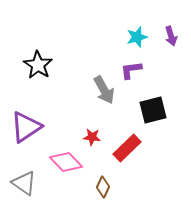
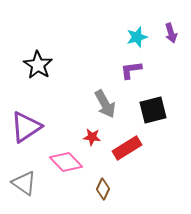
purple arrow: moved 3 px up
gray arrow: moved 1 px right, 14 px down
red rectangle: rotated 12 degrees clockwise
brown diamond: moved 2 px down
